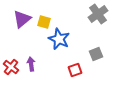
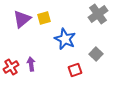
yellow square: moved 4 px up; rotated 32 degrees counterclockwise
blue star: moved 6 px right
gray square: rotated 24 degrees counterclockwise
red cross: rotated 21 degrees clockwise
